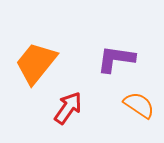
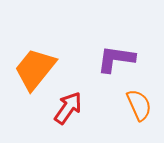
orange trapezoid: moved 1 px left, 6 px down
orange semicircle: rotated 32 degrees clockwise
